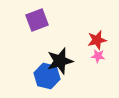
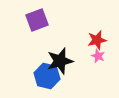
pink star: rotated 16 degrees clockwise
